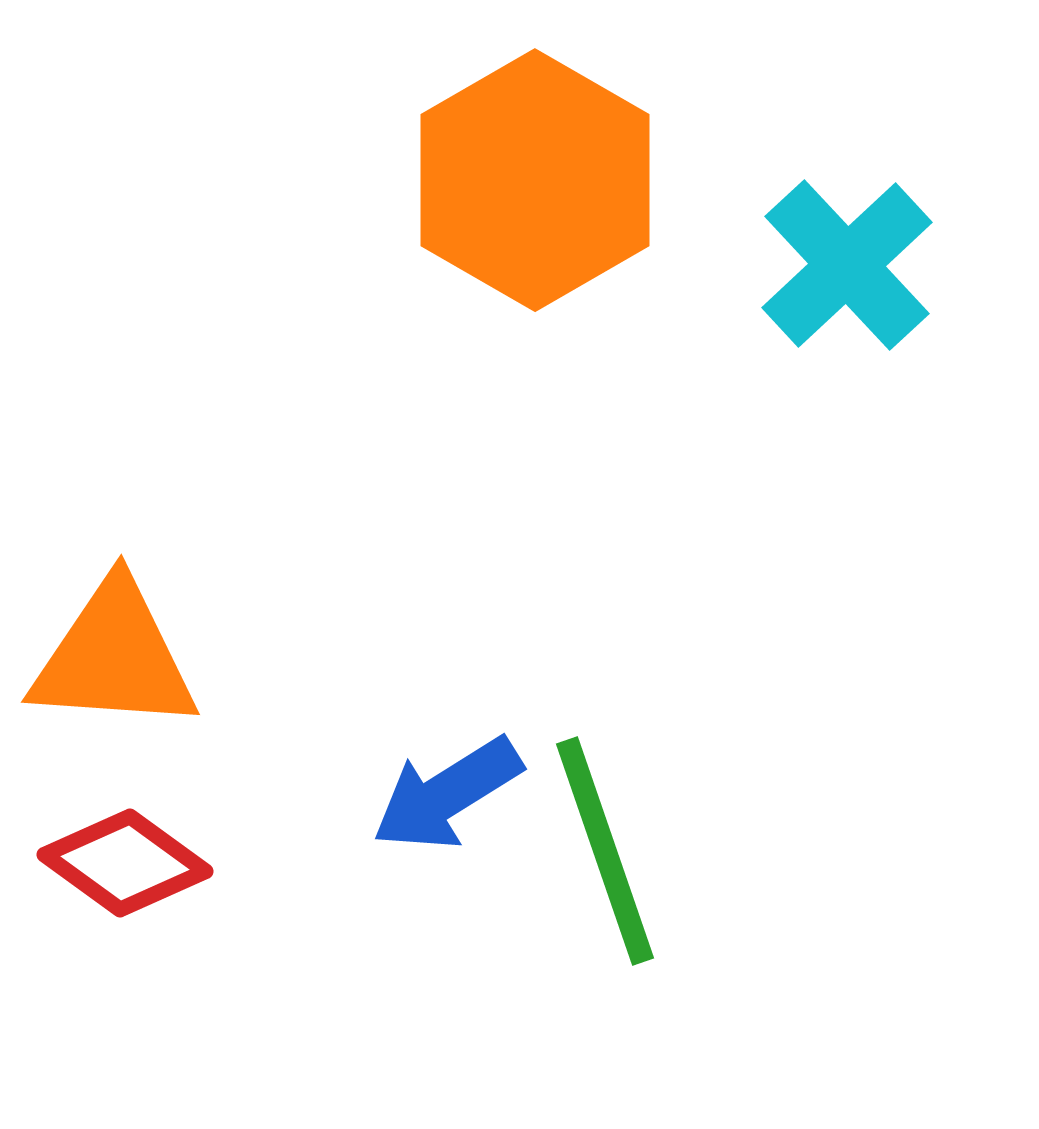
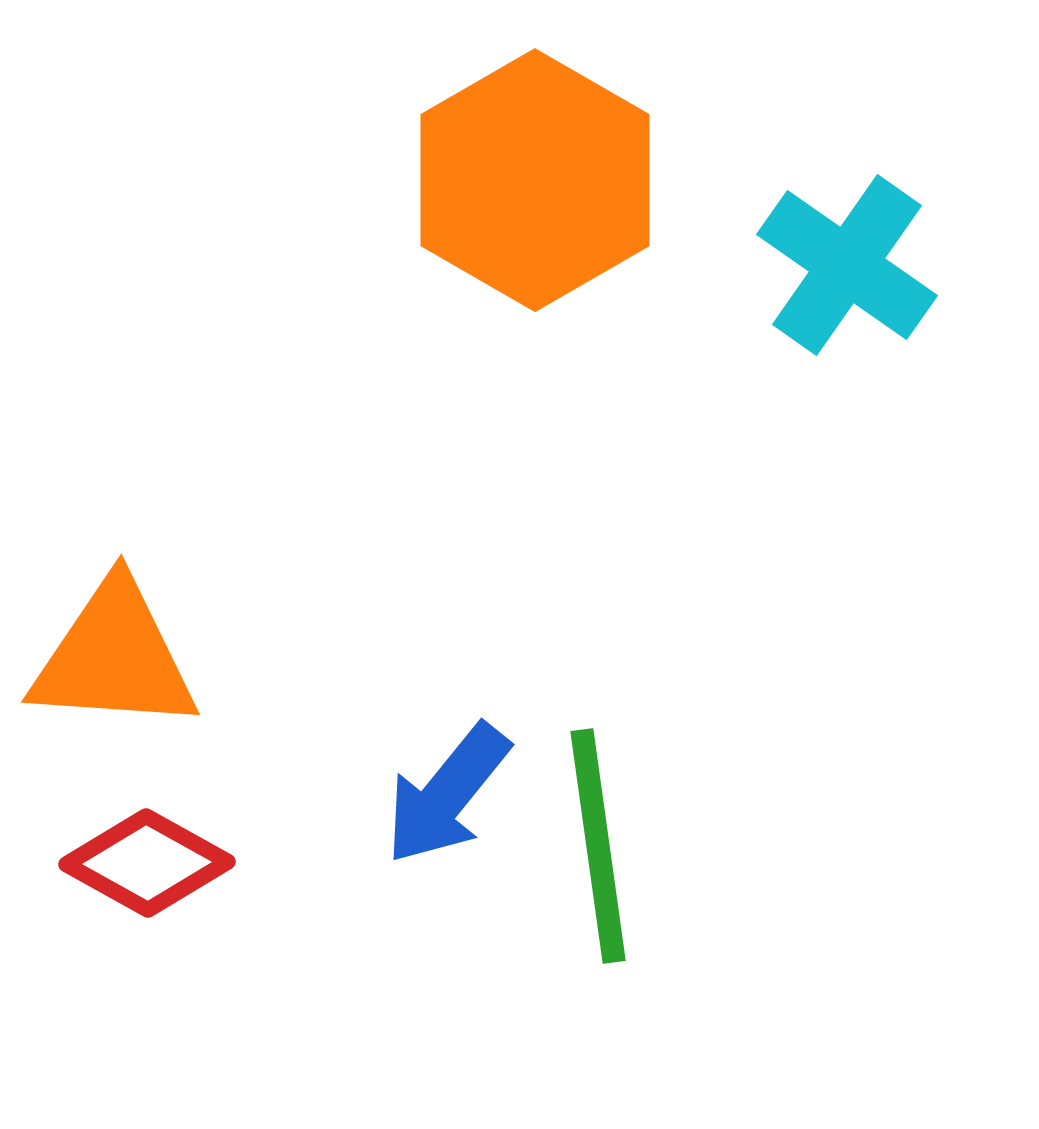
cyan cross: rotated 12 degrees counterclockwise
blue arrow: rotated 19 degrees counterclockwise
green line: moved 7 px left, 5 px up; rotated 11 degrees clockwise
red diamond: moved 22 px right; rotated 7 degrees counterclockwise
